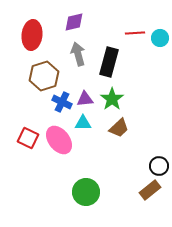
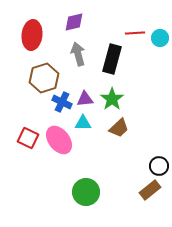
black rectangle: moved 3 px right, 3 px up
brown hexagon: moved 2 px down
